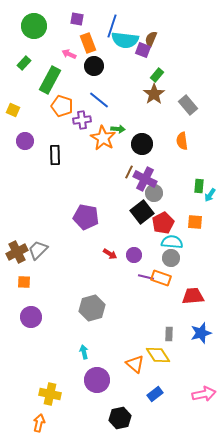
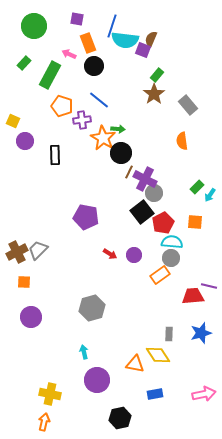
green rectangle at (50, 80): moved 5 px up
yellow square at (13, 110): moved 11 px down
black circle at (142, 144): moved 21 px left, 9 px down
green rectangle at (199, 186): moved 2 px left, 1 px down; rotated 40 degrees clockwise
purple line at (146, 277): moved 63 px right, 9 px down
orange rectangle at (161, 278): moved 1 px left, 3 px up; rotated 54 degrees counterclockwise
orange triangle at (135, 364): rotated 30 degrees counterclockwise
blue rectangle at (155, 394): rotated 28 degrees clockwise
orange arrow at (39, 423): moved 5 px right, 1 px up
